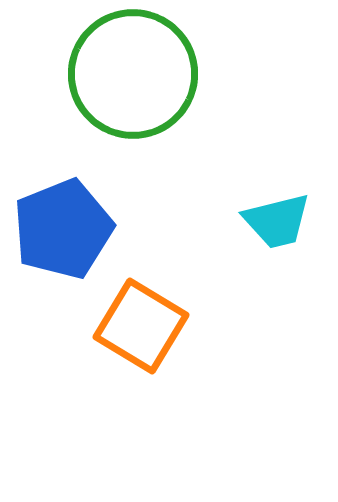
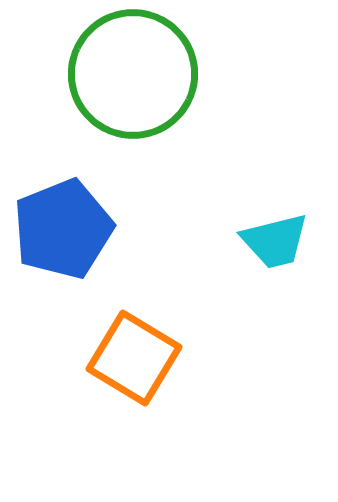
cyan trapezoid: moved 2 px left, 20 px down
orange square: moved 7 px left, 32 px down
